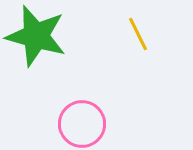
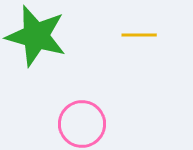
yellow line: moved 1 px right, 1 px down; rotated 64 degrees counterclockwise
